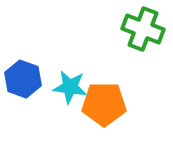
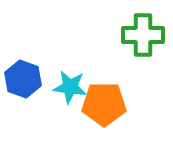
green cross: moved 6 px down; rotated 21 degrees counterclockwise
